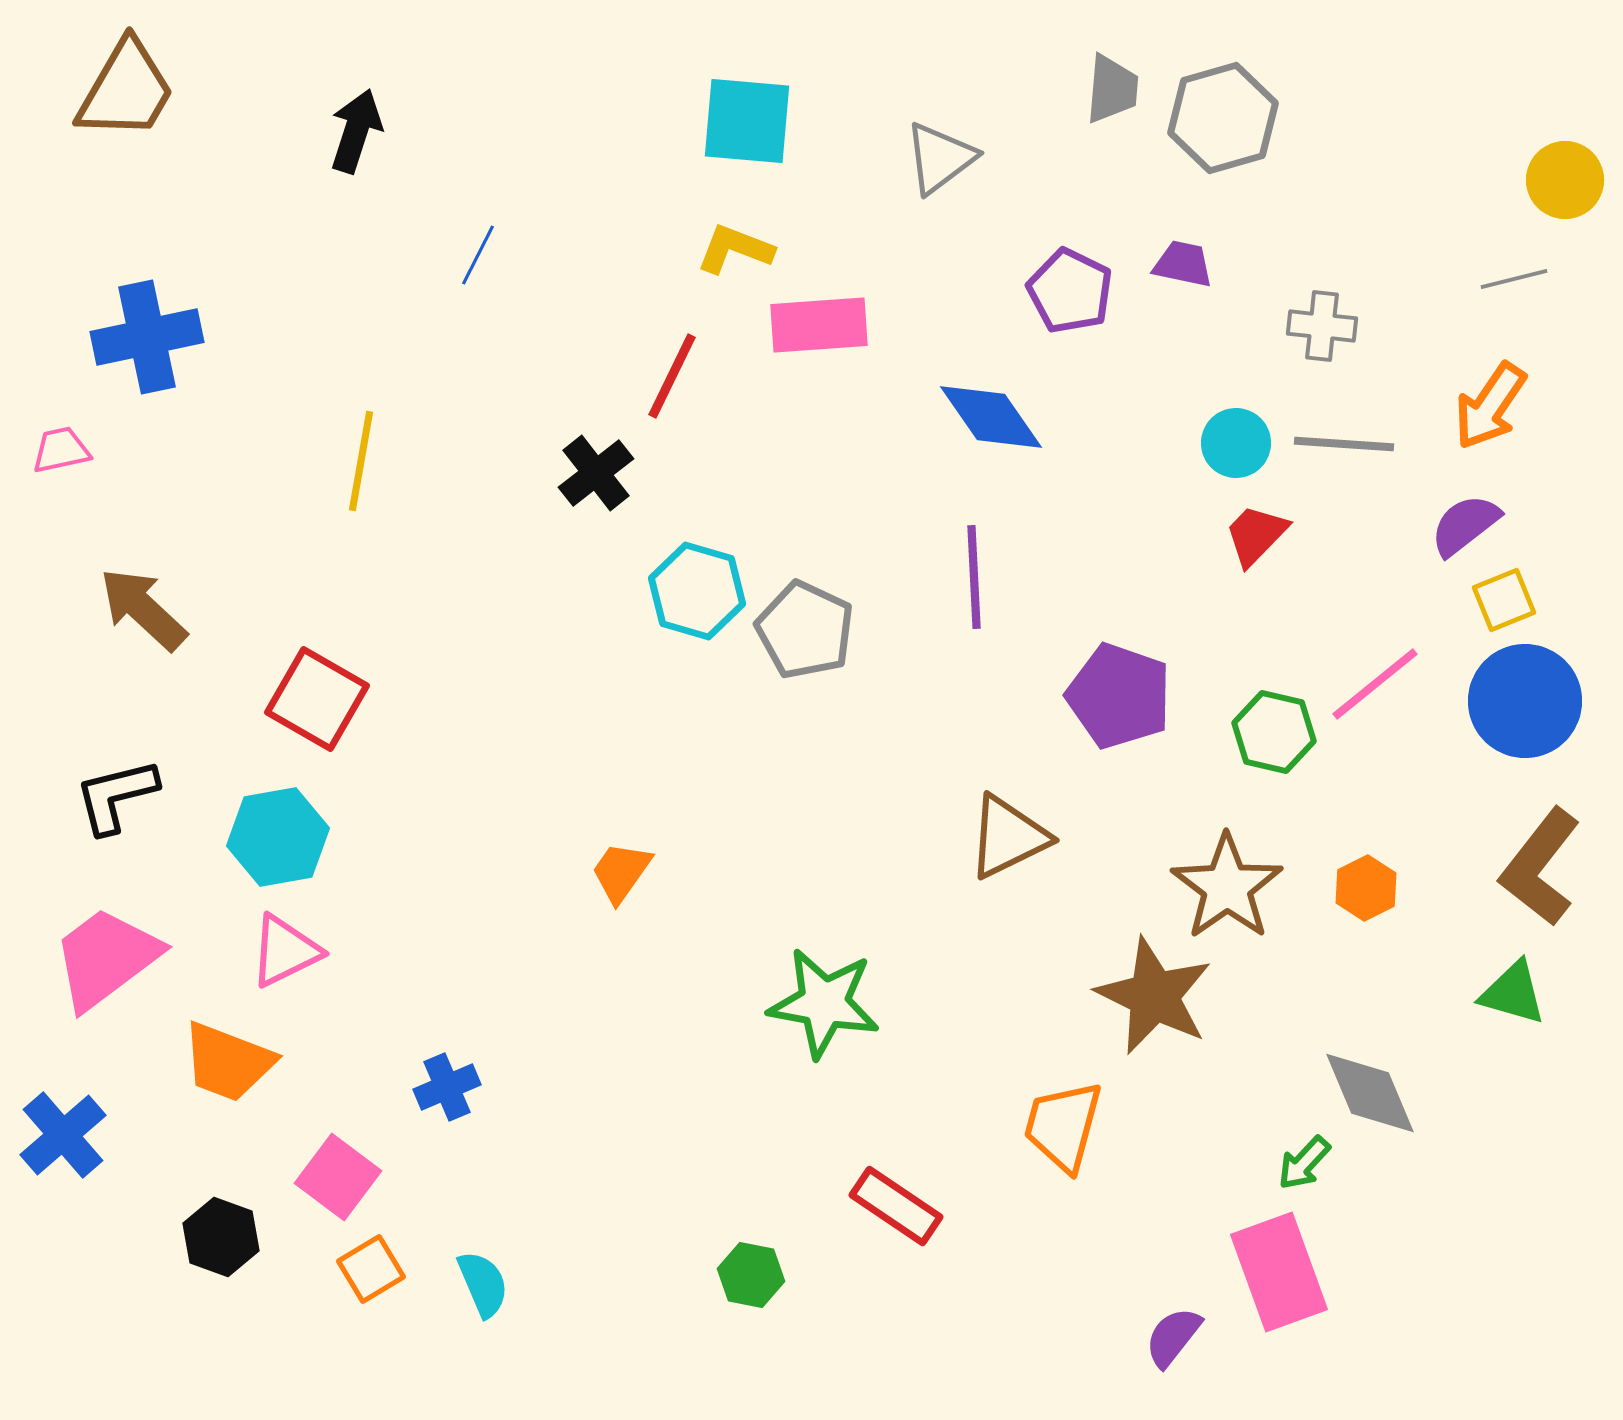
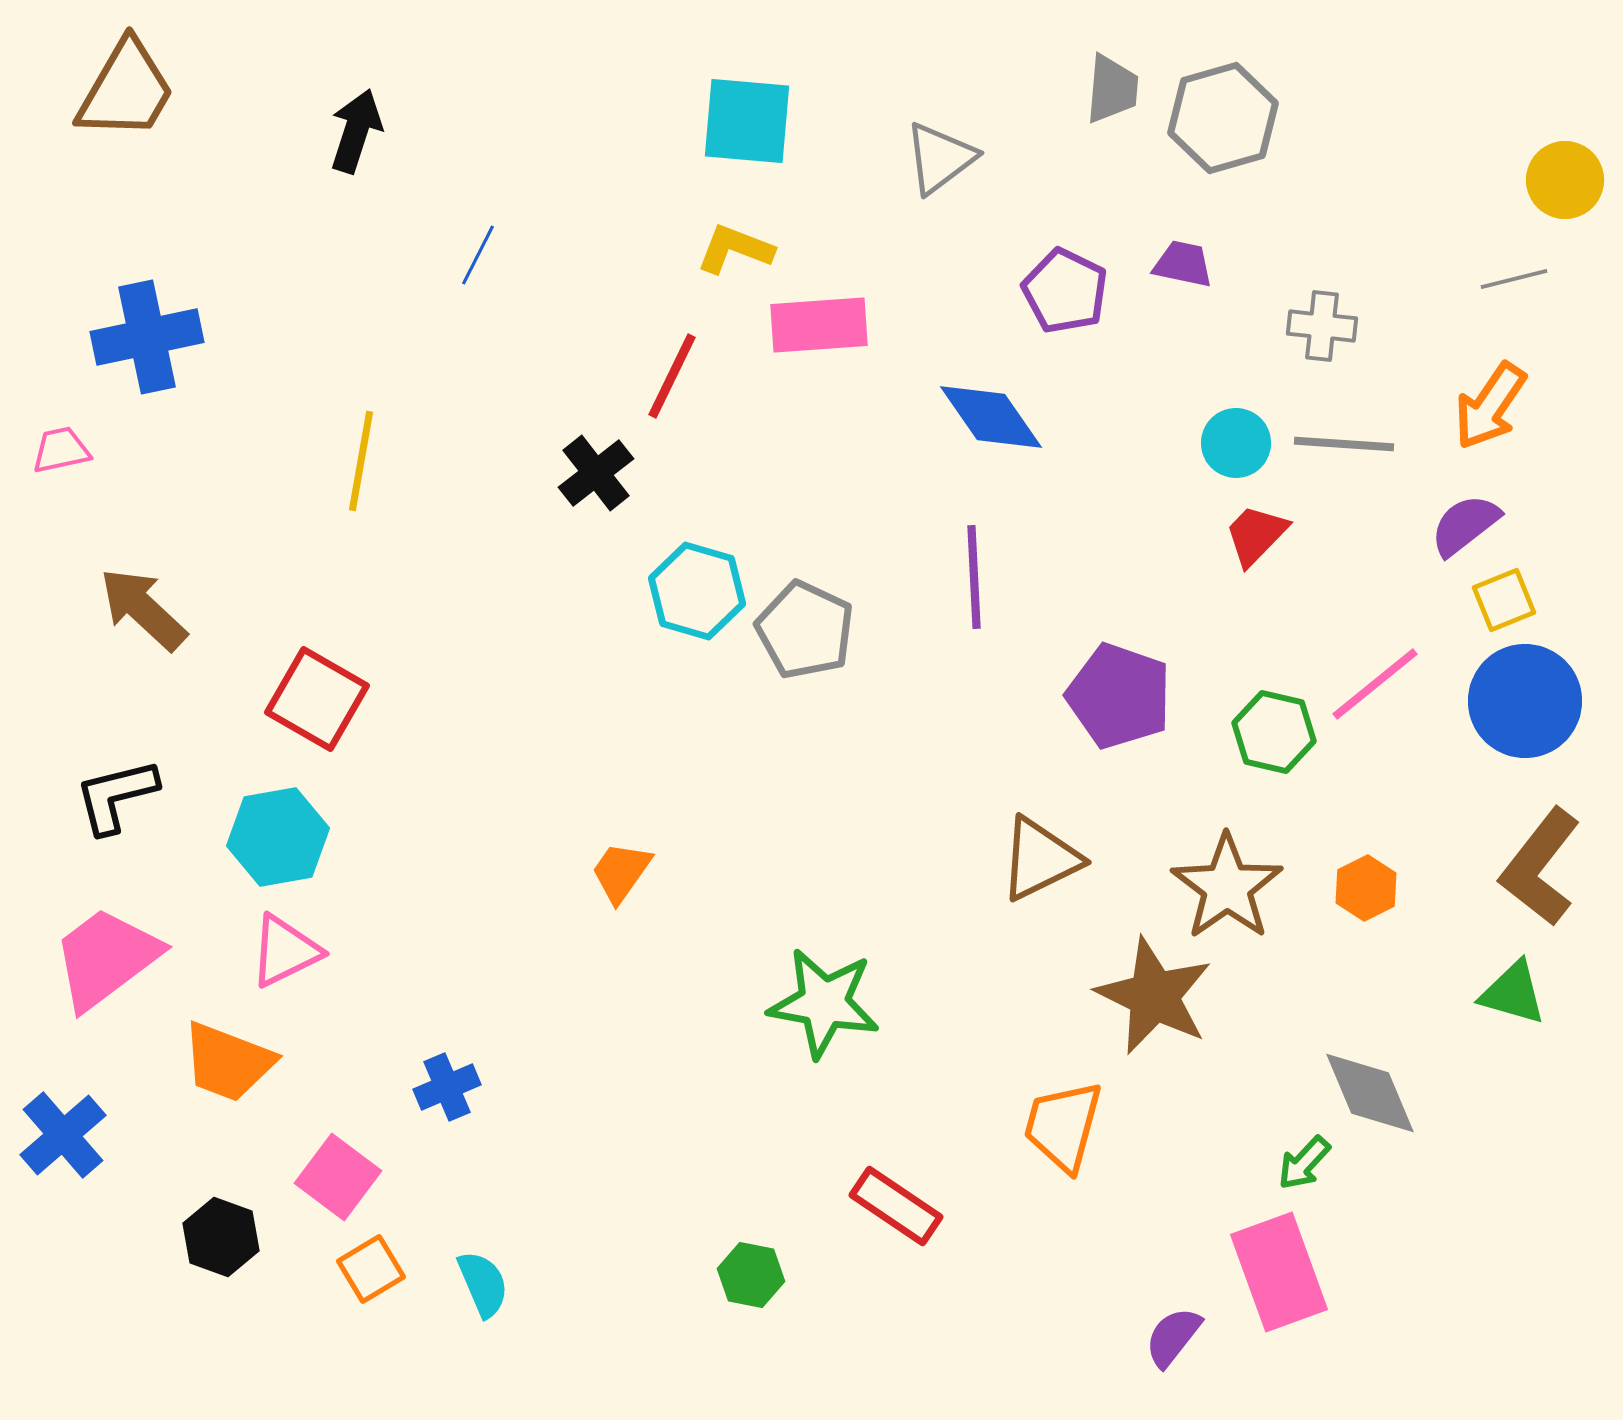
purple pentagon at (1070, 291): moved 5 px left
brown triangle at (1008, 837): moved 32 px right, 22 px down
